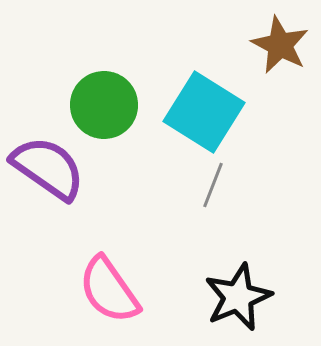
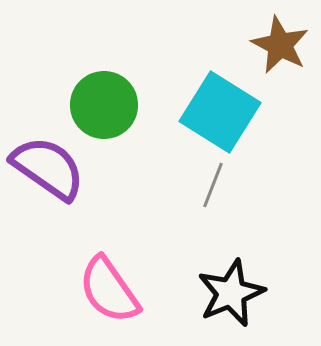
cyan square: moved 16 px right
black star: moved 7 px left, 4 px up
